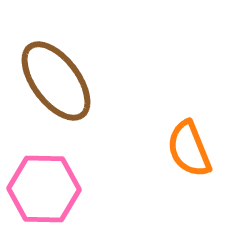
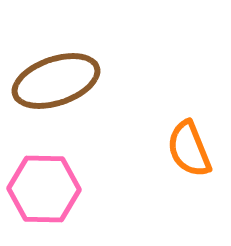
brown ellipse: rotated 72 degrees counterclockwise
